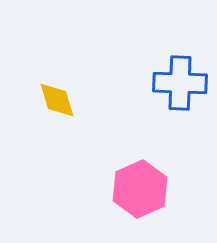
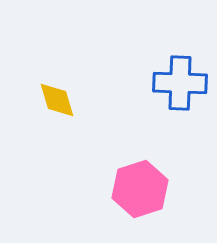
pink hexagon: rotated 6 degrees clockwise
